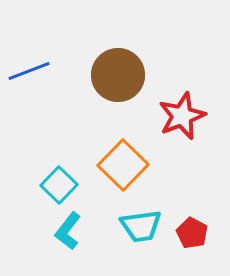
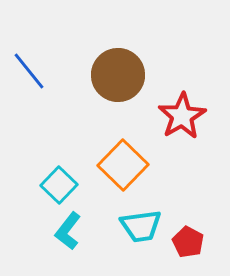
blue line: rotated 72 degrees clockwise
red star: rotated 9 degrees counterclockwise
red pentagon: moved 4 px left, 9 px down
